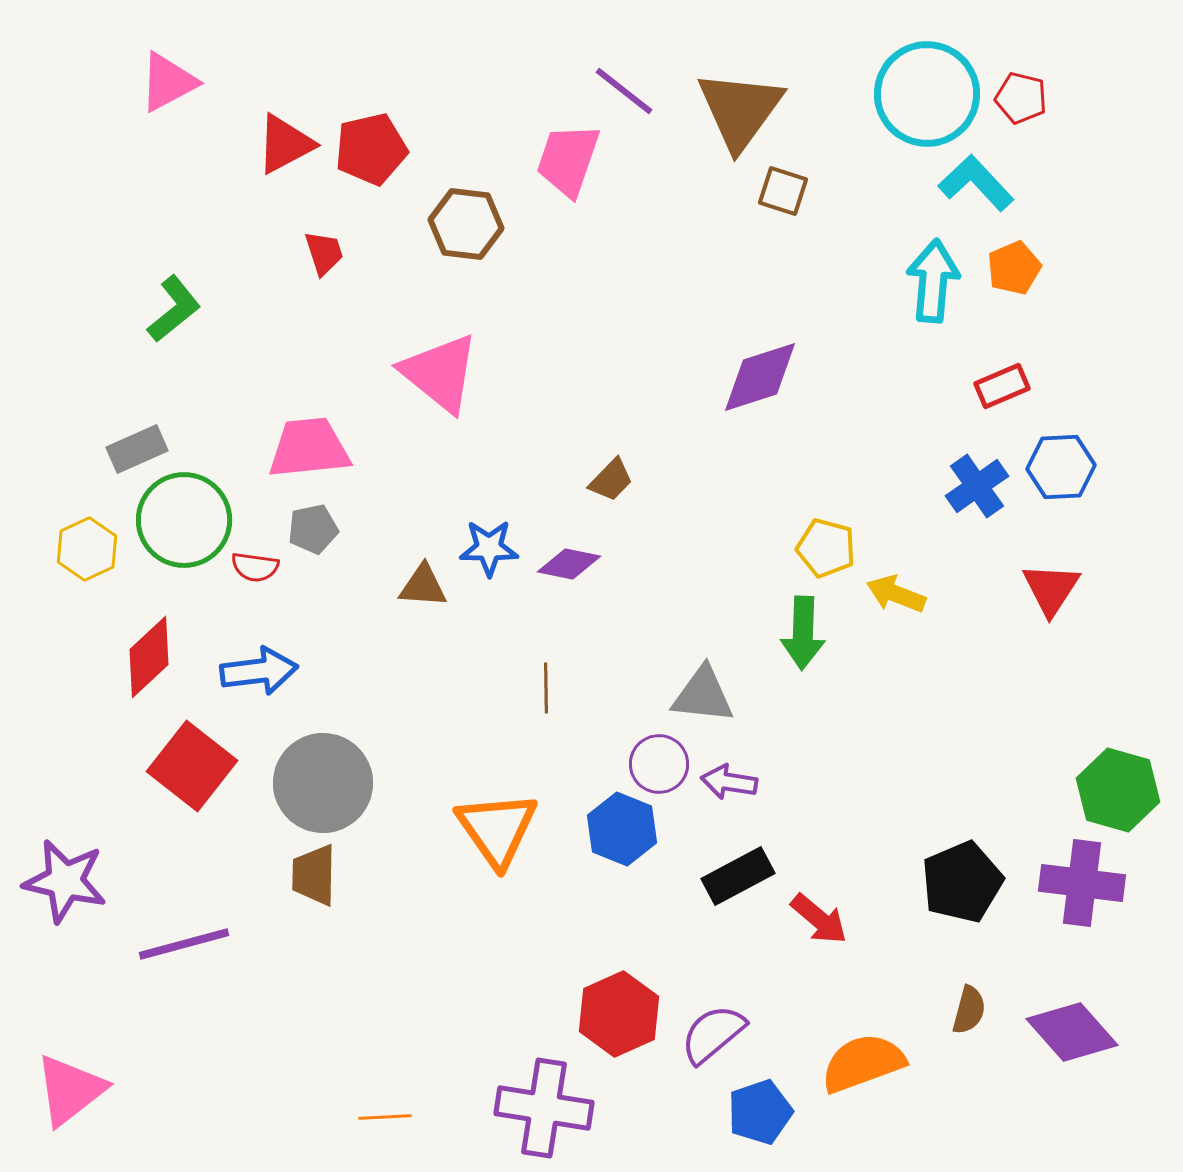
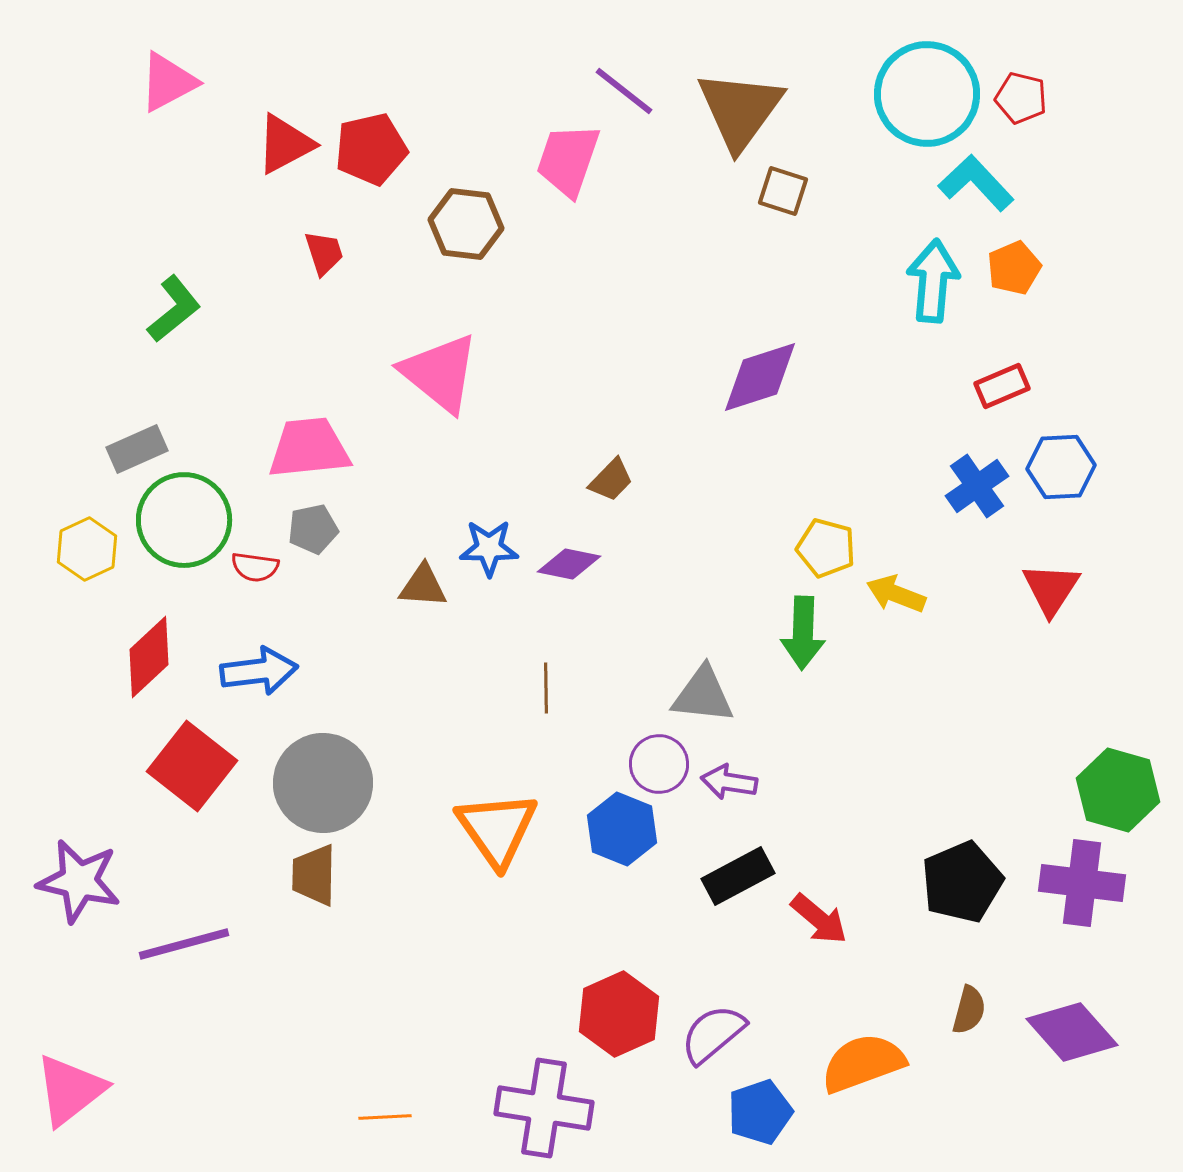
purple star at (65, 881): moved 14 px right
